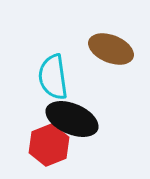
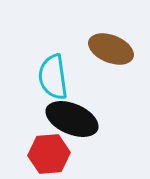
red hexagon: moved 9 px down; rotated 18 degrees clockwise
